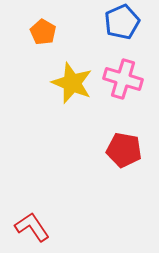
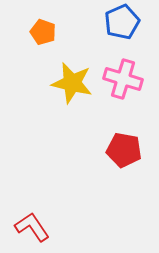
orange pentagon: rotated 10 degrees counterclockwise
yellow star: rotated 9 degrees counterclockwise
